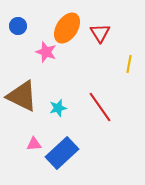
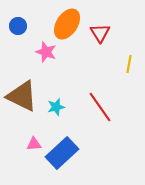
orange ellipse: moved 4 px up
cyan star: moved 2 px left, 1 px up
